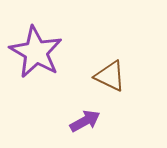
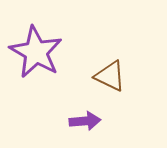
purple arrow: rotated 24 degrees clockwise
